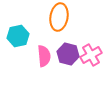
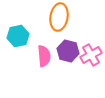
purple hexagon: moved 3 px up
